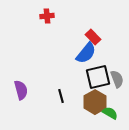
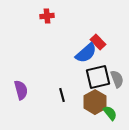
red rectangle: moved 5 px right, 5 px down
blue semicircle: rotated 10 degrees clockwise
black line: moved 1 px right, 1 px up
green semicircle: rotated 21 degrees clockwise
